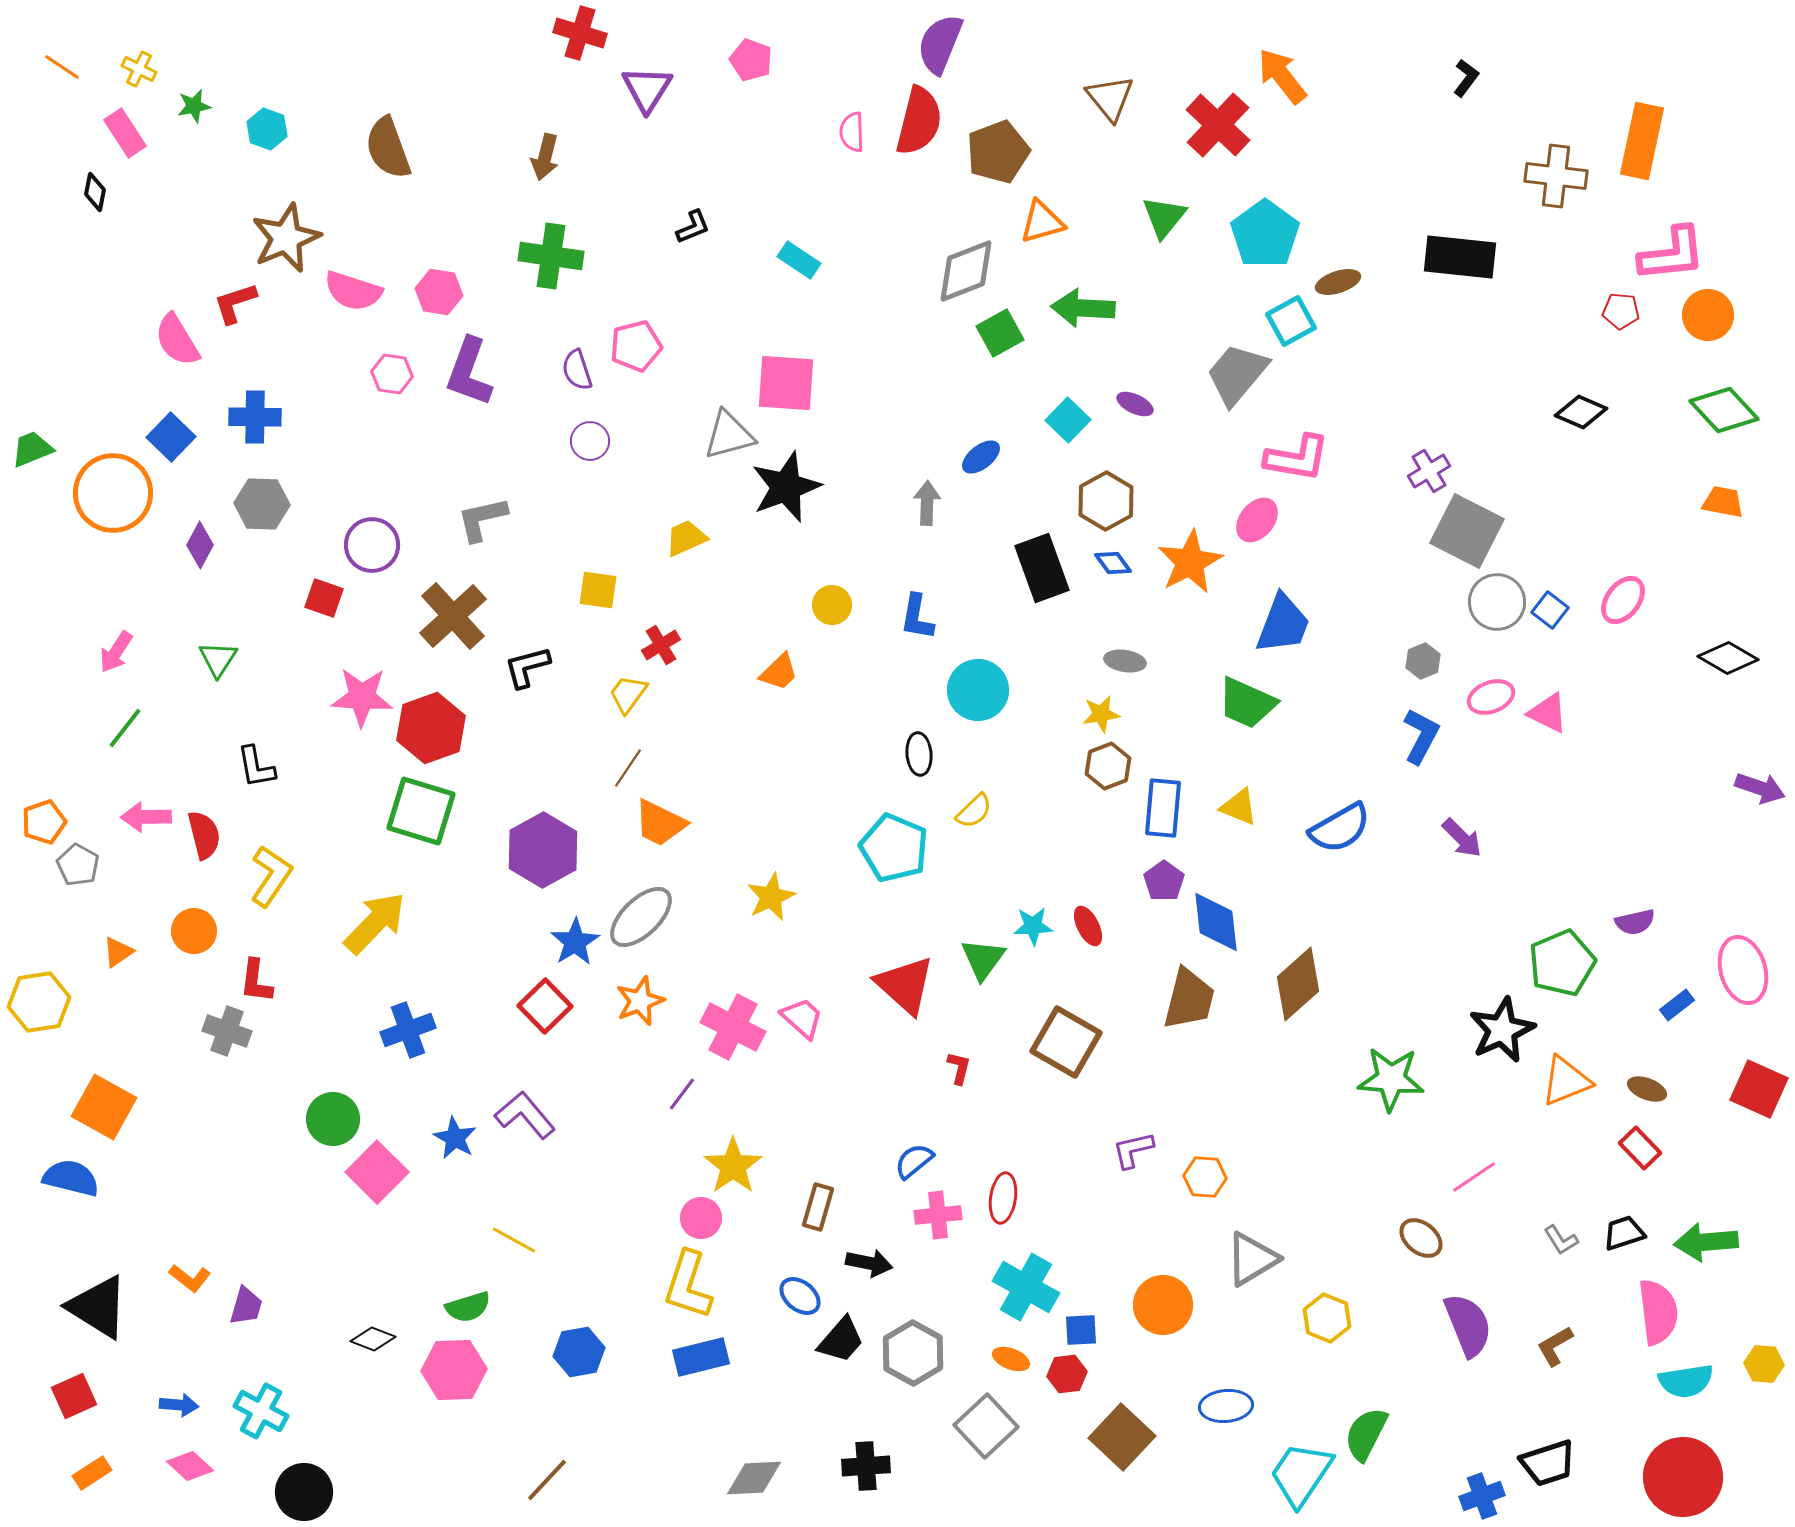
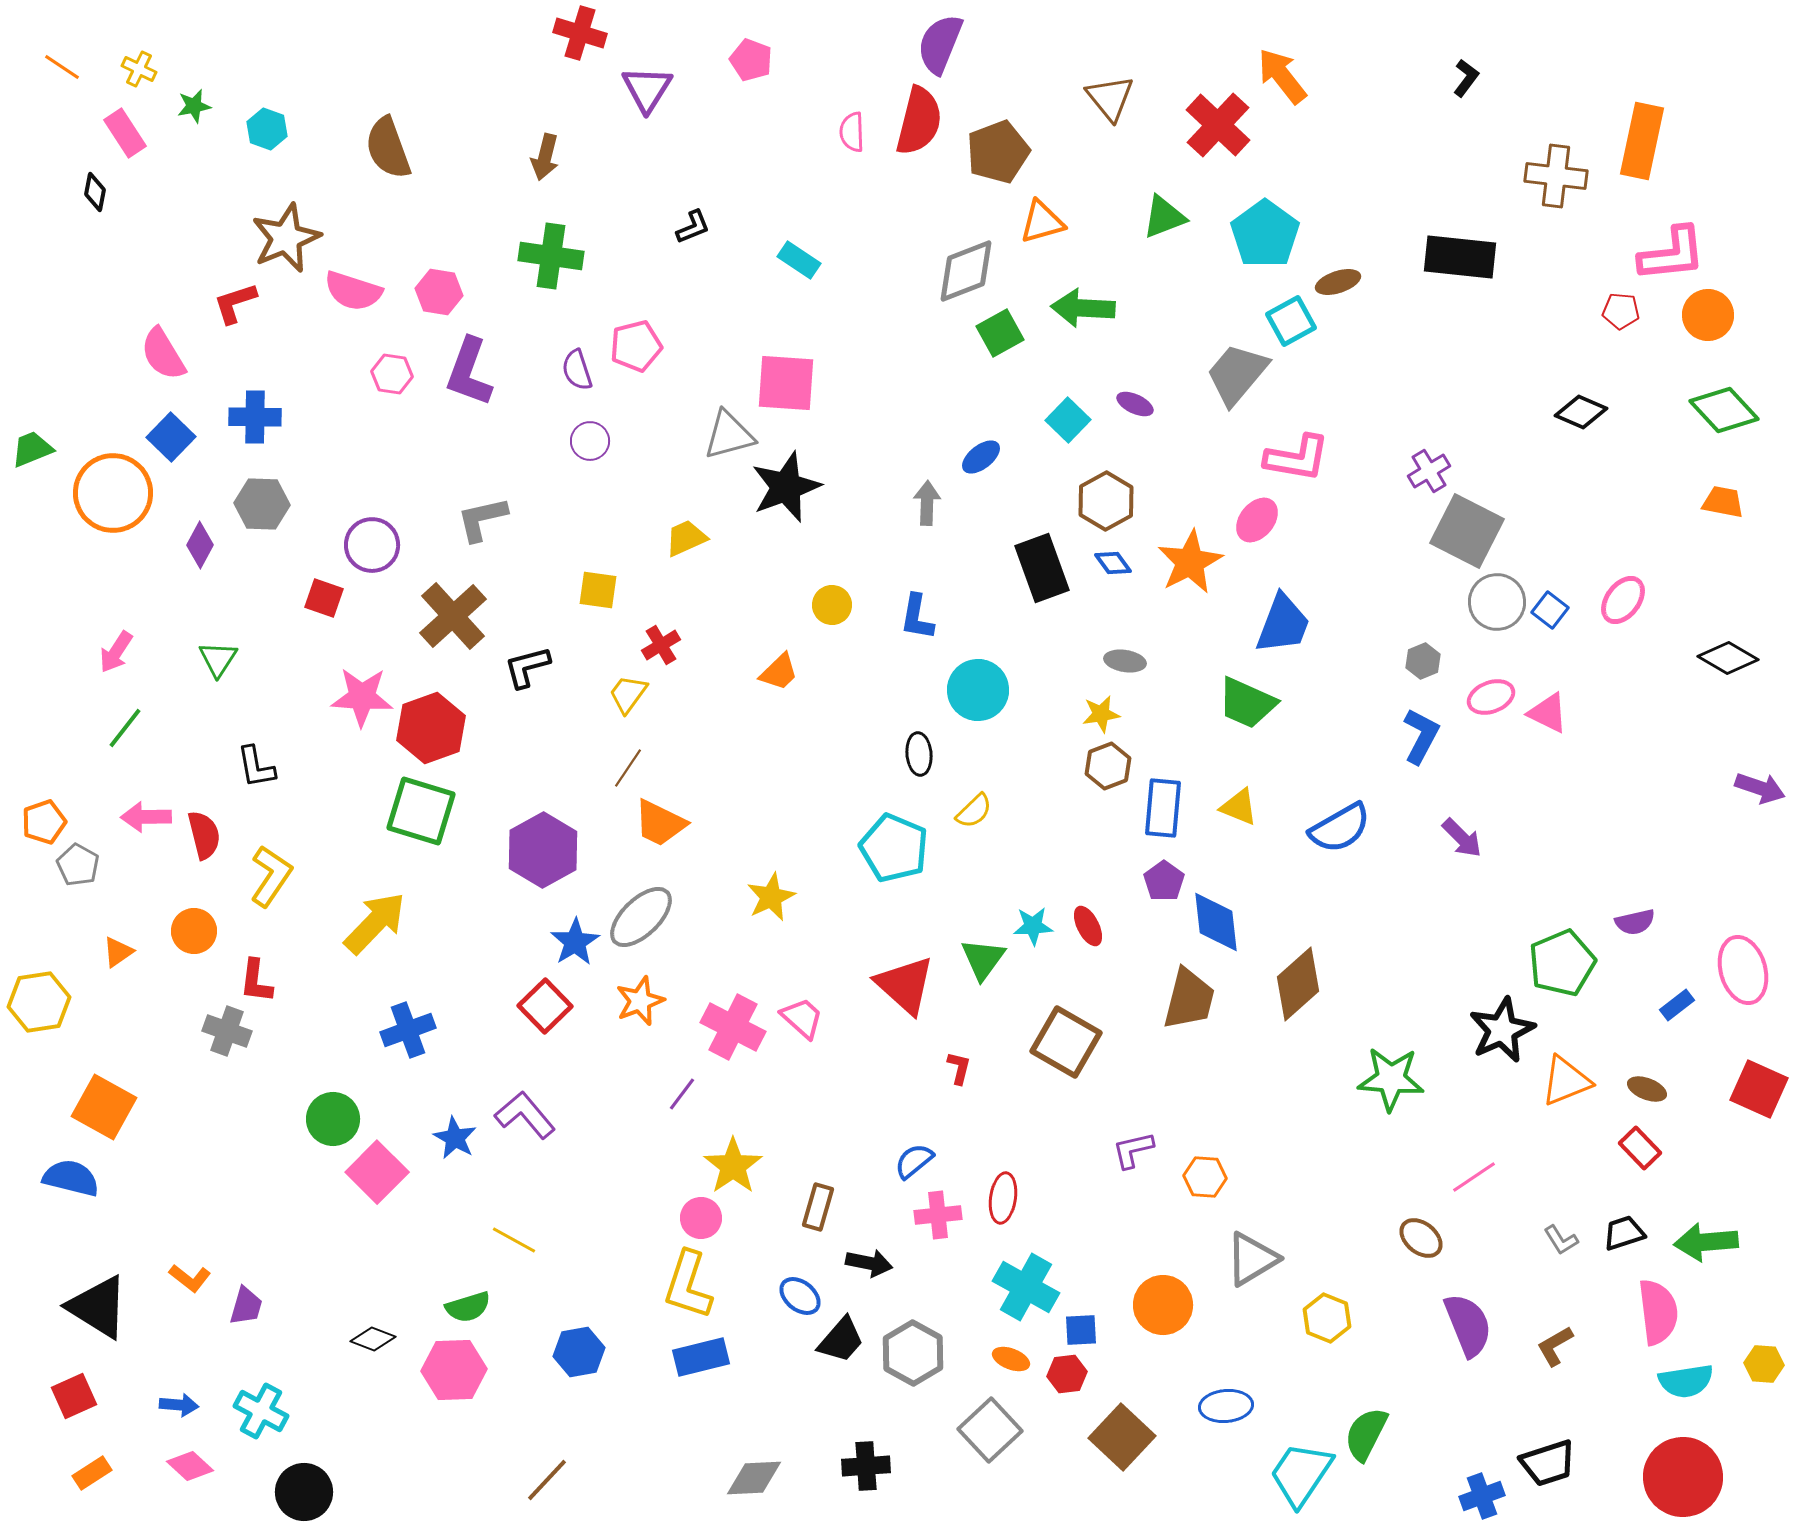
green triangle at (1164, 217): rotated 30 degrees clockwise
pink semicircle at (177, 340): moved 14 px left, 14 px down
gray square at (986, 1426): moved 4 px right, 4 px down
